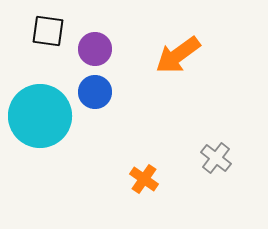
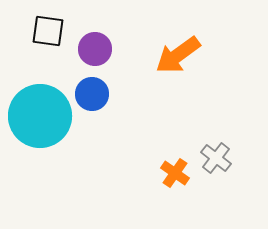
blue circle: moved 3 px left, 2 px down
orange cross: moved 31 px right, 6 px up
